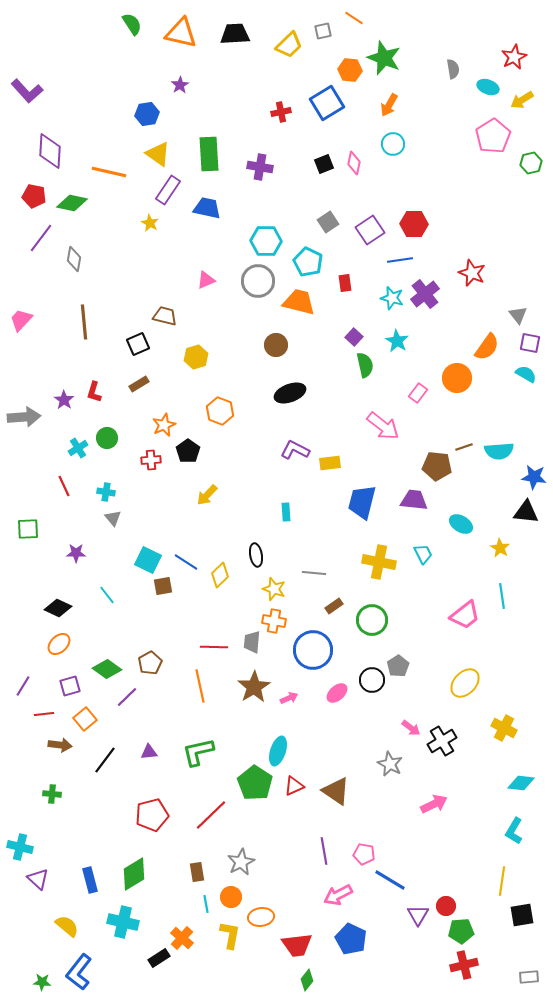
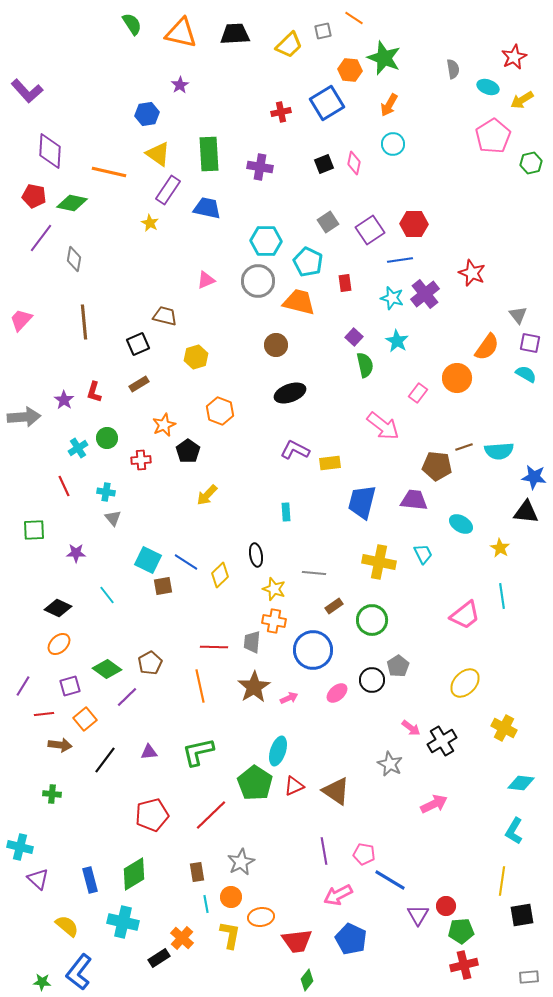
red cross at (151, 460): moved 10 px left
green square at (28, 529): moved 6 px right, 1 px down
red trapezoid at (297, 945): moved 4 px up
